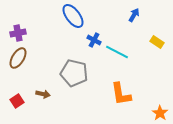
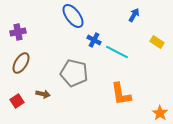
purple cross: moved 1 px up
brown ellipse: moved 3 px right, 5 px down
